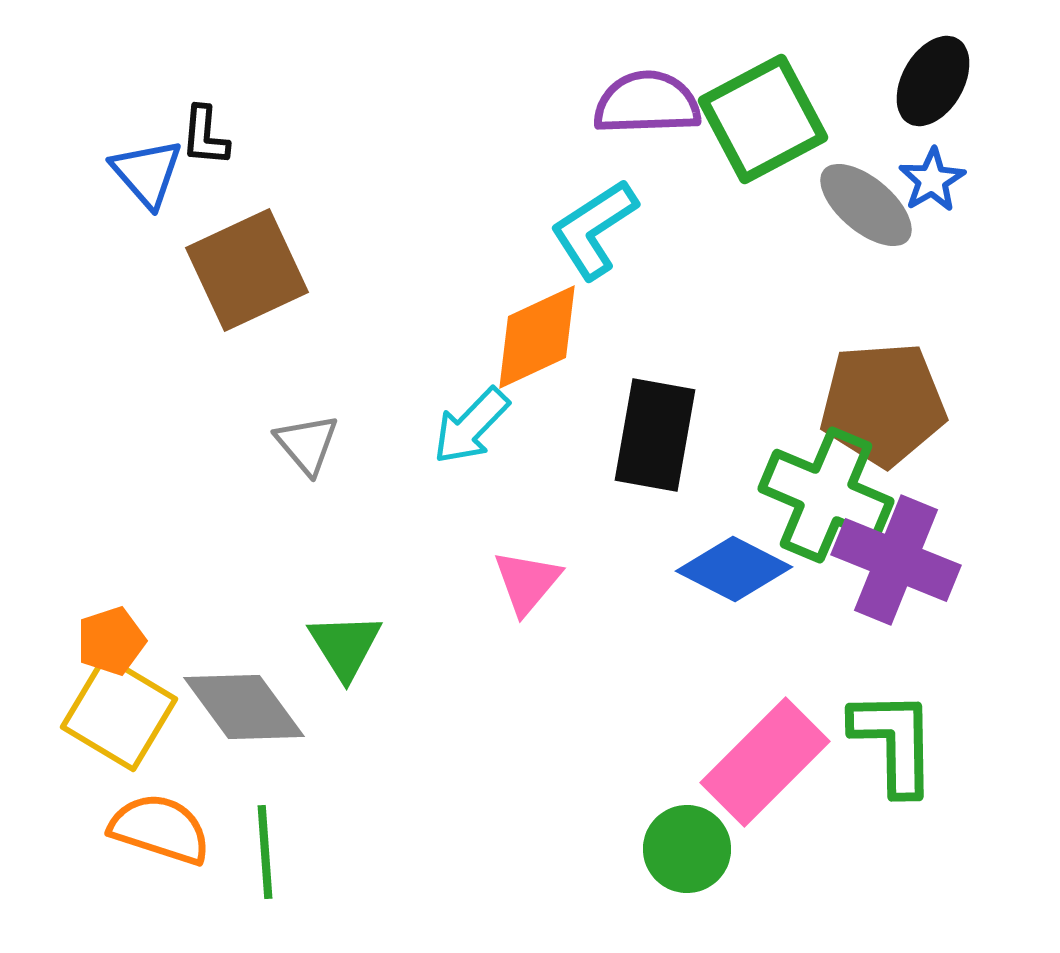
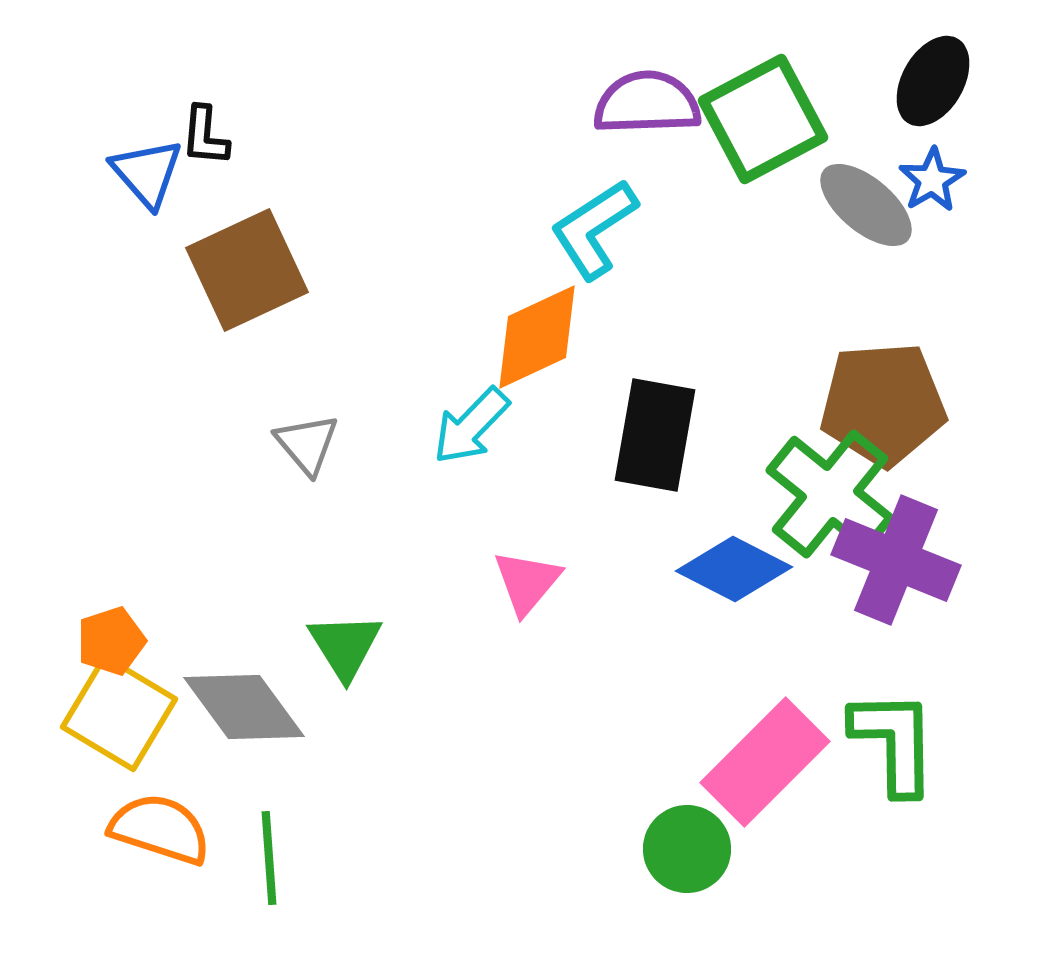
green cross: moved 4 px right, 1 px up; rotated 16 degrees clockwise
green line: moved 4 px right, 6 px down
